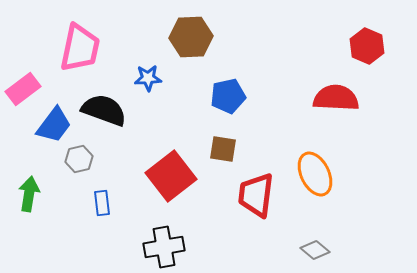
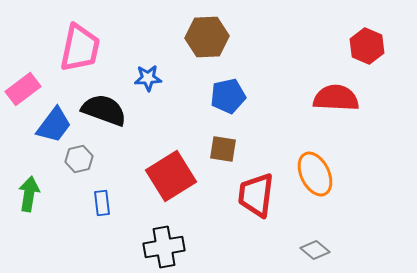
brown hexagon: moved 16 px right
red square: rotated 6 degrees clockwise
